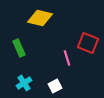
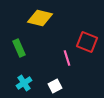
red square: moved 1 px left, 1 px up
